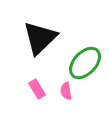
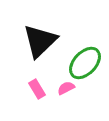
black triangle: moved 3 px down
pink semicircle: moved 3 px up; rotated 72 degrees clockwise
